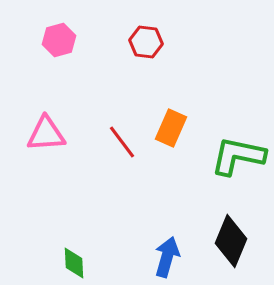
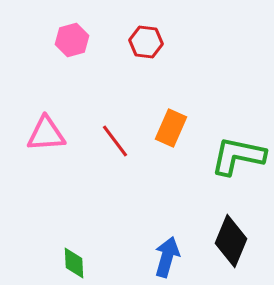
pink hexagon: moved 13 px right
red line: moved 7 px left, 1 px up
